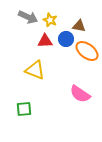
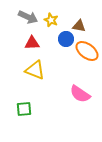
yellow star: moved 1 px right
red triangle: moved 13 px left, 2 px down
